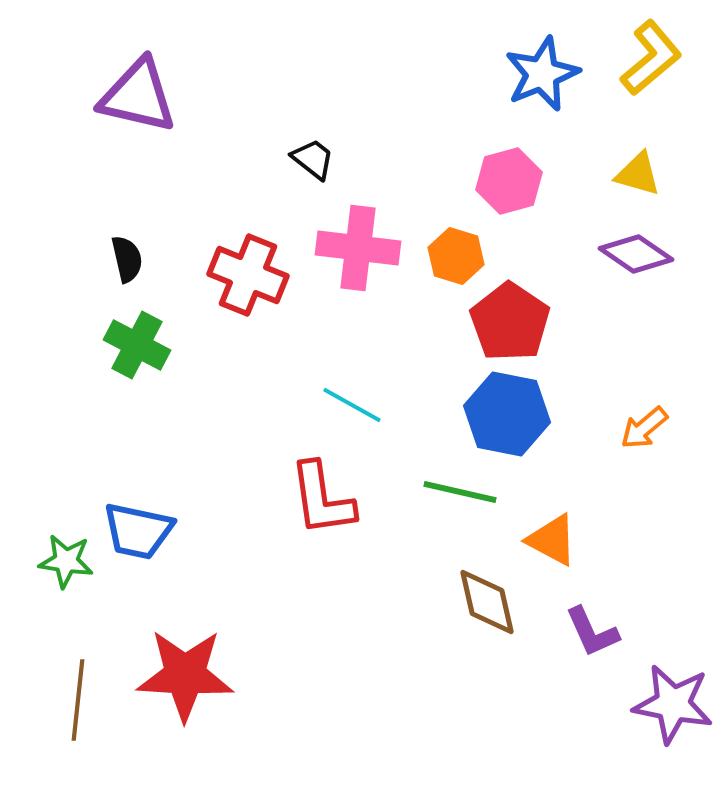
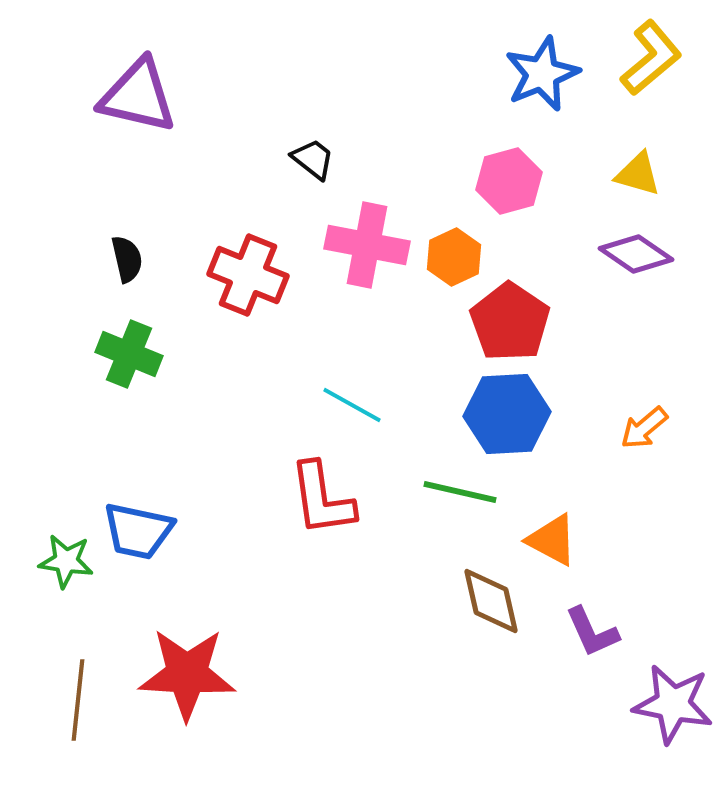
pink cross: moved 9 px right, 3 px up; rotated 4 degrees clockwise
orange hexagon: moved 2 px left, 1 px down; rotated 18 degrees clockwise
green cross: moved 8 px left, 9 px down; rotated 6 degrees counterclockwise
blue hexagon: rotated 14 degrees counterclockwise
brown diamond: moved 4 px right, 1 px up
red star: moved 2 px right, 1 px up
